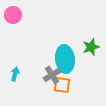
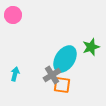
cyan ellipse: rotated 40 degrees clockwise
